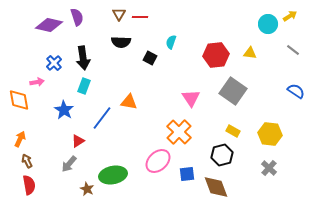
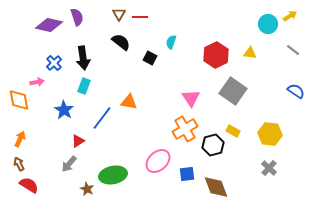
black semicircle: rotated 144 degrees counterclockwise
red hexagon: rotated 20 degrees counterclockwise
orange cross: moved 6 px right, 3 px up; rotated 15 degrees clockwise
black hexagon: moved 9 px left, 10 px up
brown arrow: moved 8 px left, 3 px down
red semicircle: rotated 48 degrees counterclockwise
